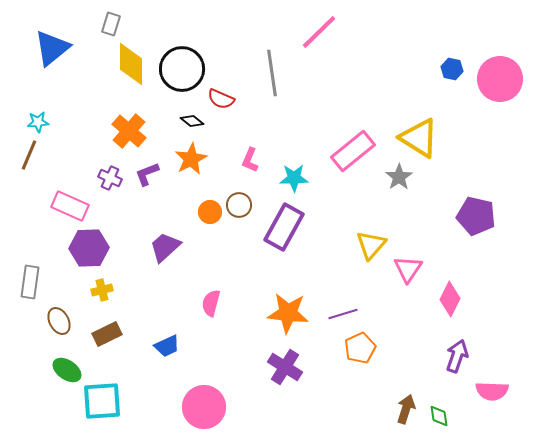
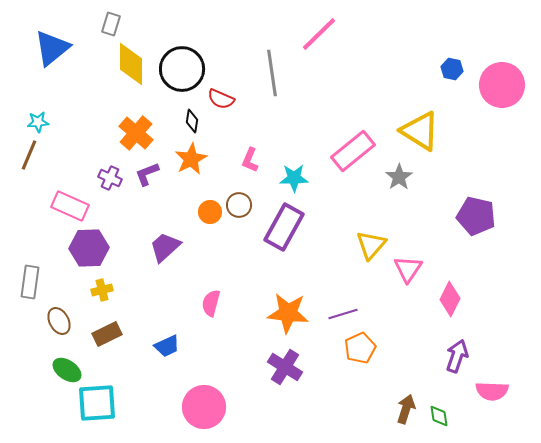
pink line at (319, 32): moved 2 px down
pink circle at (500, 79): moved 2 px right, 6 px down
black diamond at (192, 121): rotated 60 degrees clockwise
orange cross at (129, 131): moved 7 px right, 2 px down
yellow triangle at (419, 138): moved 1 px right, 7 px up
cyan square at (102, 401): moved 5 px left, 2 px down
